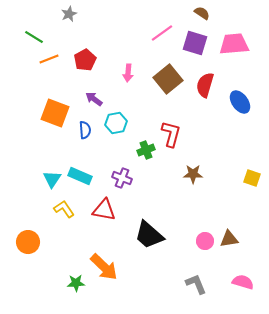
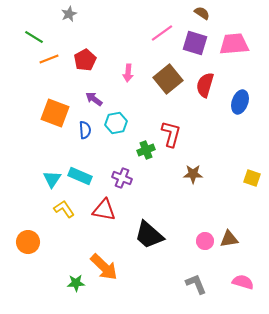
blue ellipse: rotated 55 degrees clockwise
